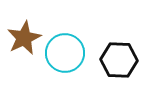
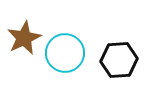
black hexagon: rotated 6 degrees counterclockwise
